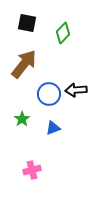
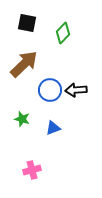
brown arrow: rotated 8 degrees clockwise
blue circle: moved 1 px right, 4 px up
green star: rotated 21 degrees counterclockwise
